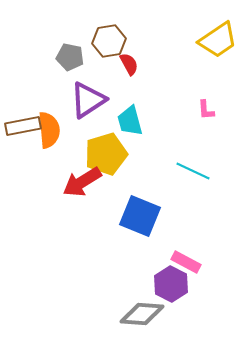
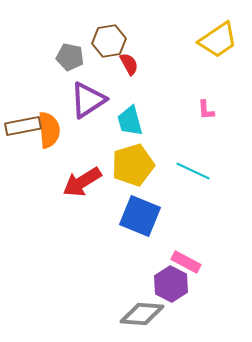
yellow pentagon: moved 27 px right, 11 px down
